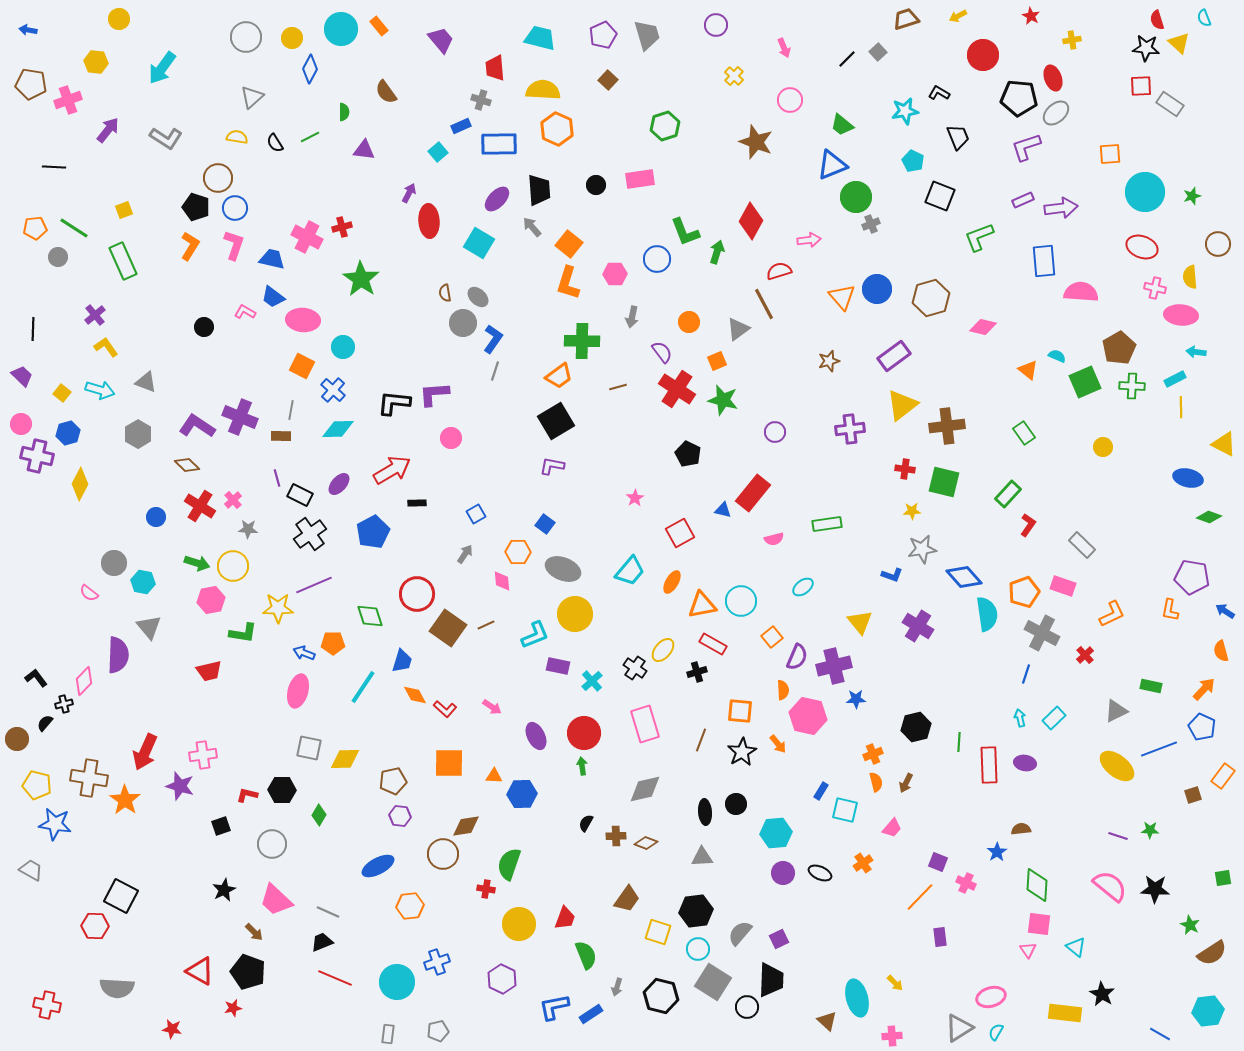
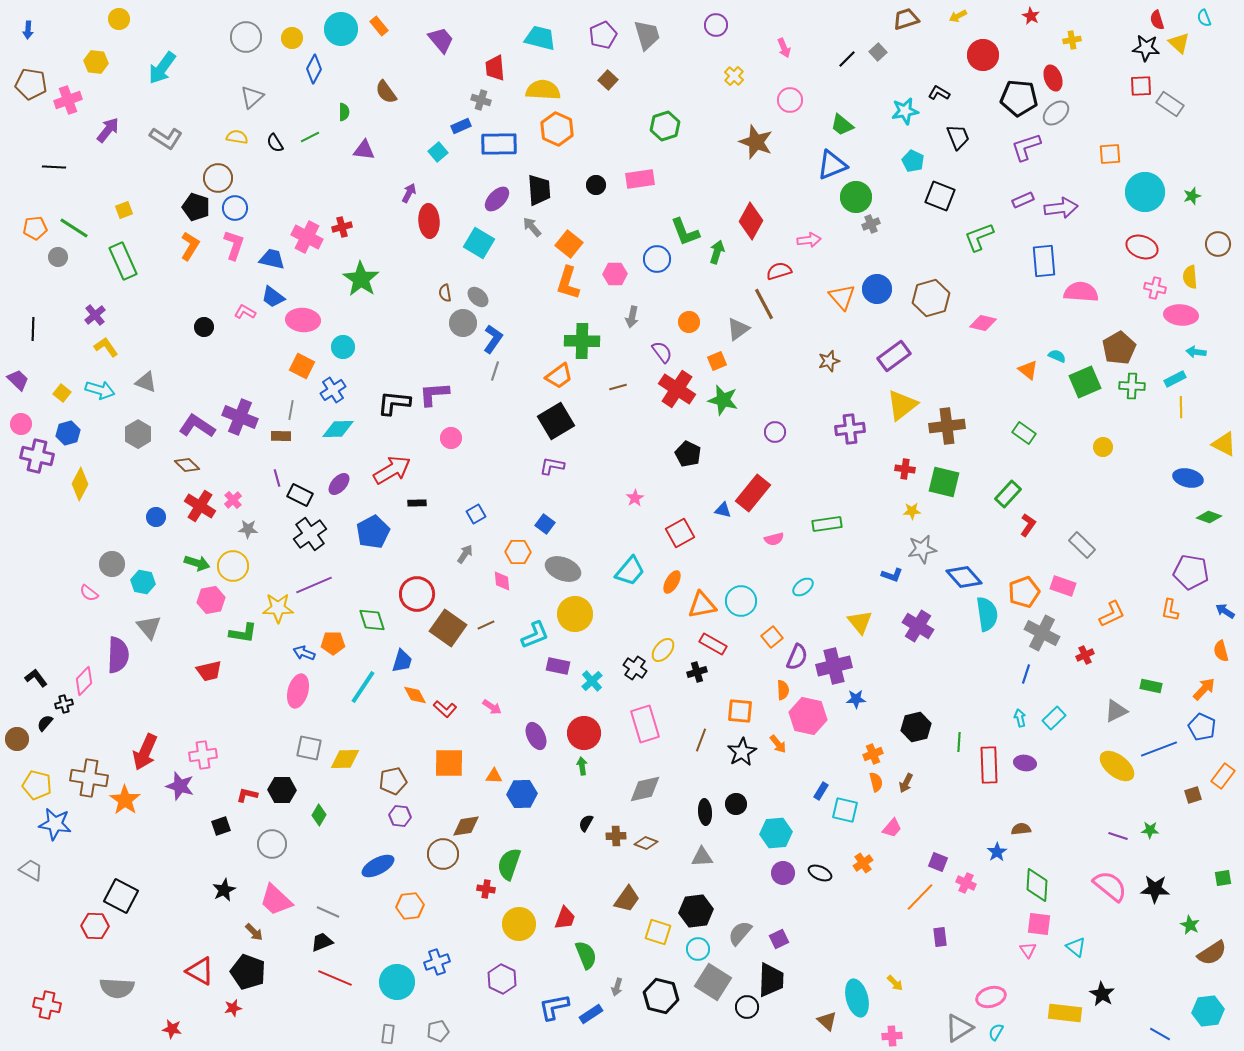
blue arrow at (28, 30): rotated 96 degrees counterclockwise
blue diamond at (310, 69): moved 4 px right
pink diamond at (983, 327): moved 4 px up
purple trapezoid at (22, 376): moved 4 px left, 4 px down
blue cross at (333, 390): rotated 15 degrees clockwise
green rectangle at (1024, 433): rotated 20 degrees counterclockwise
gray circle at (114, 563): moved 2 px left, 1 px down
purple pentagon at (1192, 577): moved 1 px left, 5 px up
green diamond at (370, 616): moved 2 px right, 4 px down
red cross at (1085, 655): rotated 18 degrees clockwise
